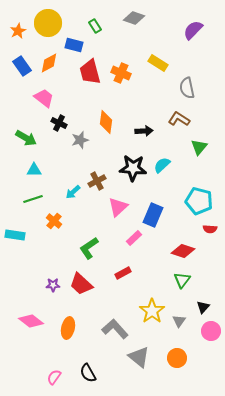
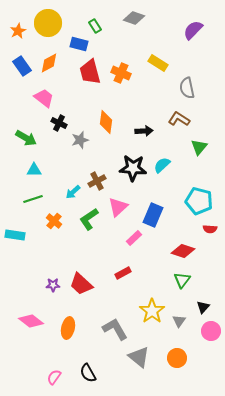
blue rectangle at (74, 45): moved 5 px right, 1 px up
green L-shape at (89, 248): moved 29 px up
gray L-shape at (115, 329): rotated 12 degrees clockwise
